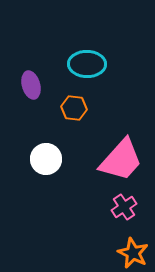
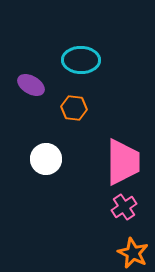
cyan ellipse: moved 6 px left, 4 px up
purple ellipse: rotated 44 degrees counterclockwise
pink trapezoid: moved 2 px right, 2 px down; rotated 42 degrees counterclockwise
